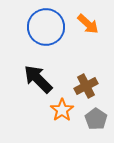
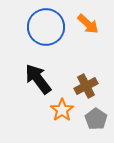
black arrow: rotated 8 degrees clockwise
